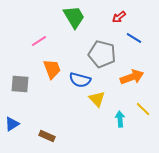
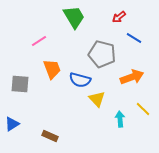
brown rectangle: moved 3 px right
